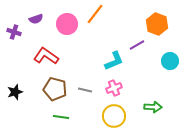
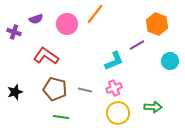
yellow circle: moved 4 px right, 3 px up
